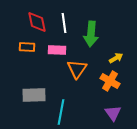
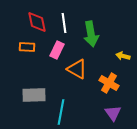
green arrow: rotated 15 degrees counterclockwise
pink rectangle: rotated 66 degrees counterclockwise
yellow arrow: moved 7 px right, 2 px up; rotated 136 degrees counterclockwise
orange triangle: rotated 35 degrees counterclockwise
orange cross: moved 1 px left, 2 px down
